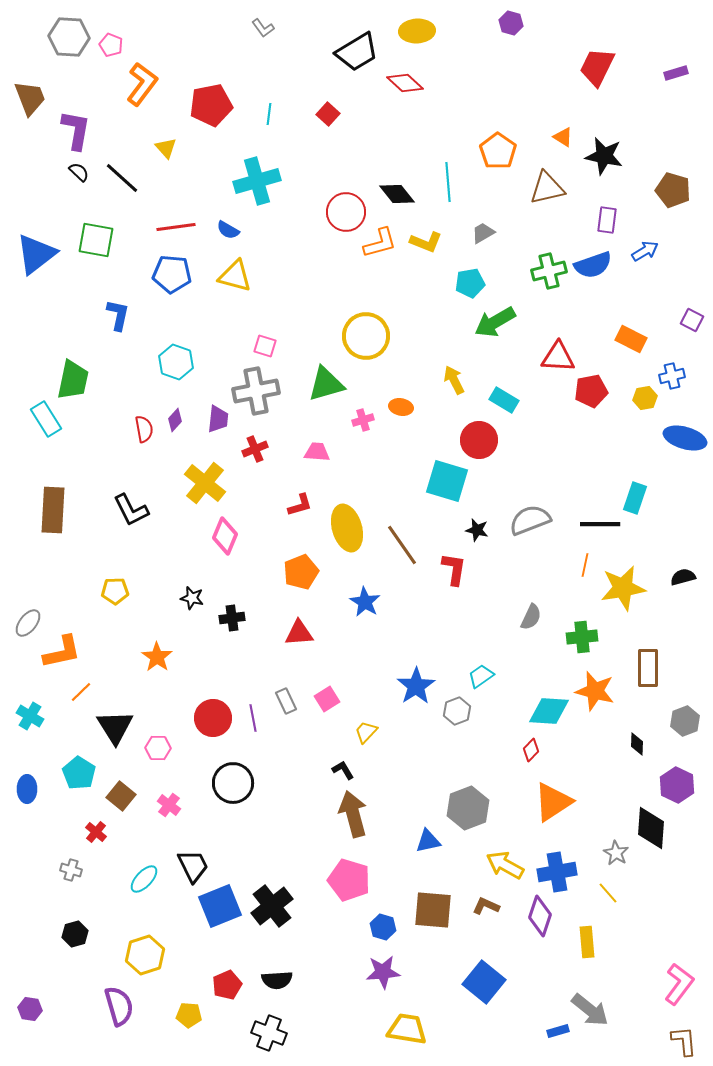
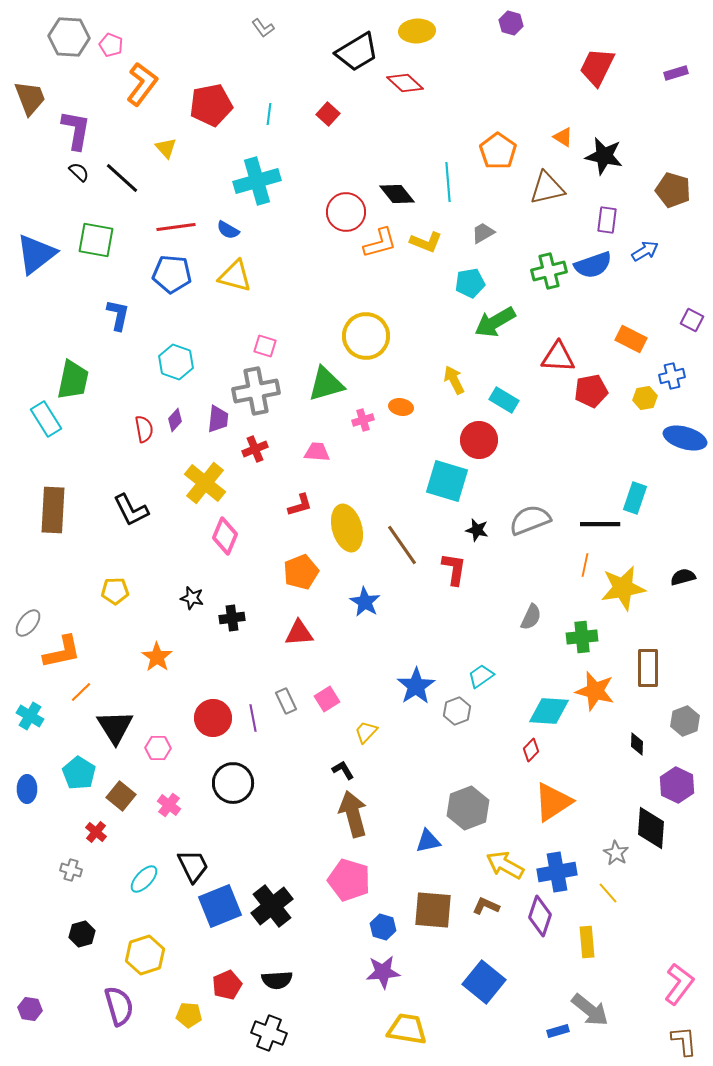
black hexagon at (75, 934): moved 7 px right
